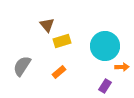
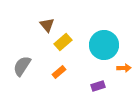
yellow rectangle: moved 1 px right, 1 px down; rotated 24 degrees counterclockwise
cyan circle: moved 1 px left, 1 px up
orange arrow: moved 2 px right, 1 px down
purple rectangle: moved 7 px left; rotated 40 degrees clockwise
